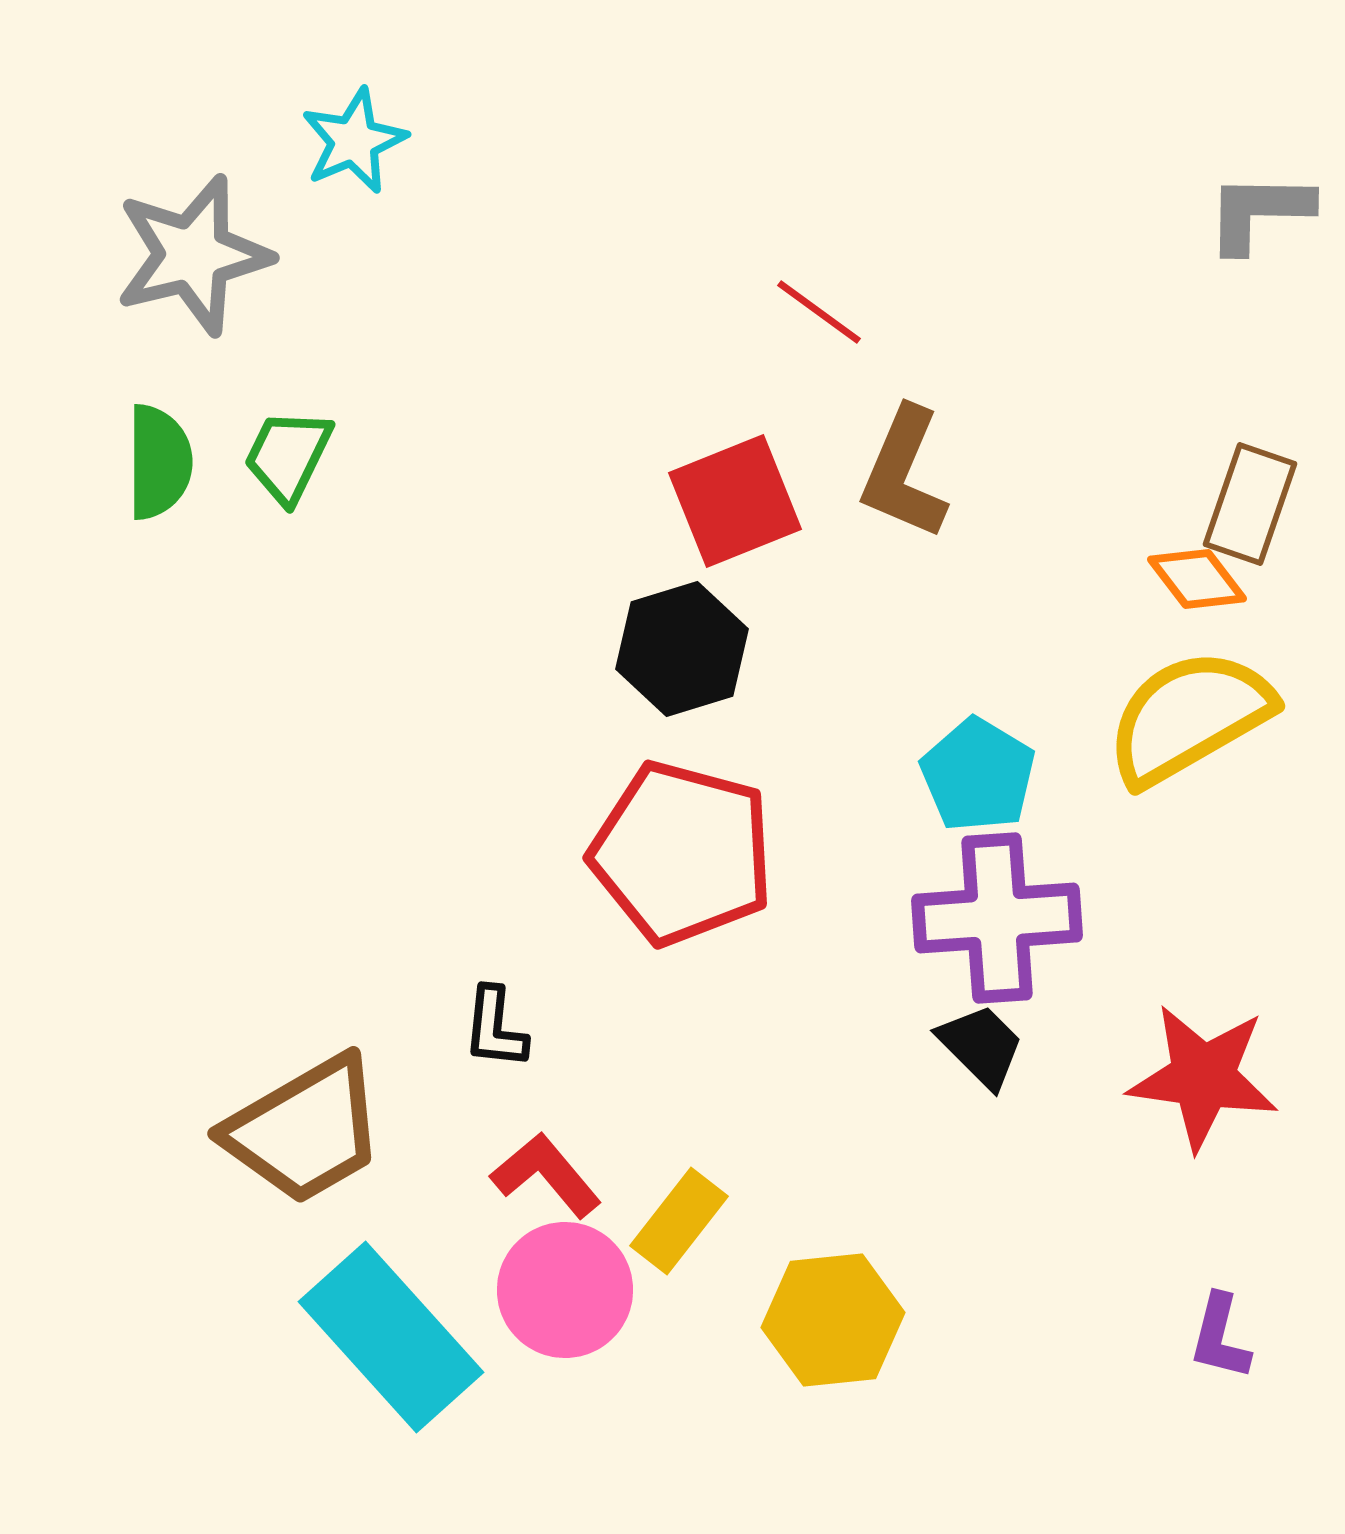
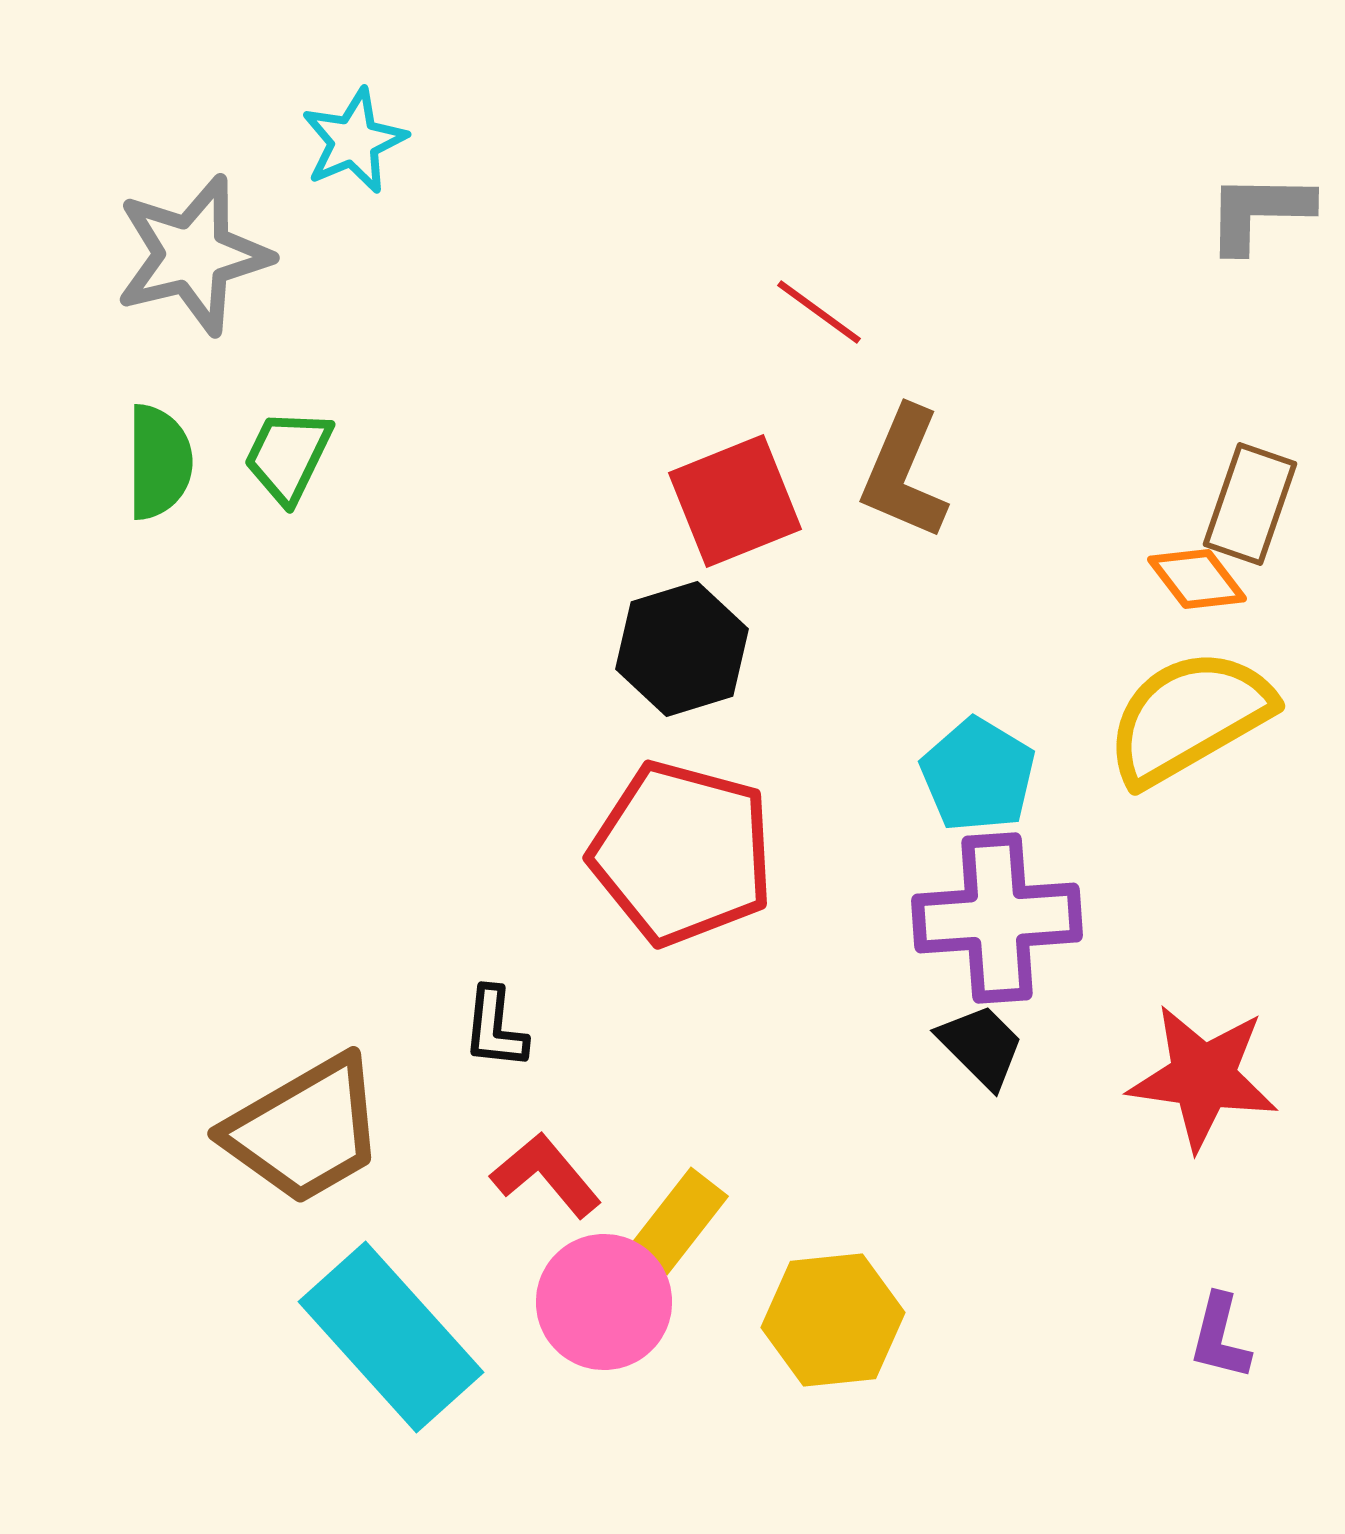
pink circle: moved 39 px right, 12 px down
